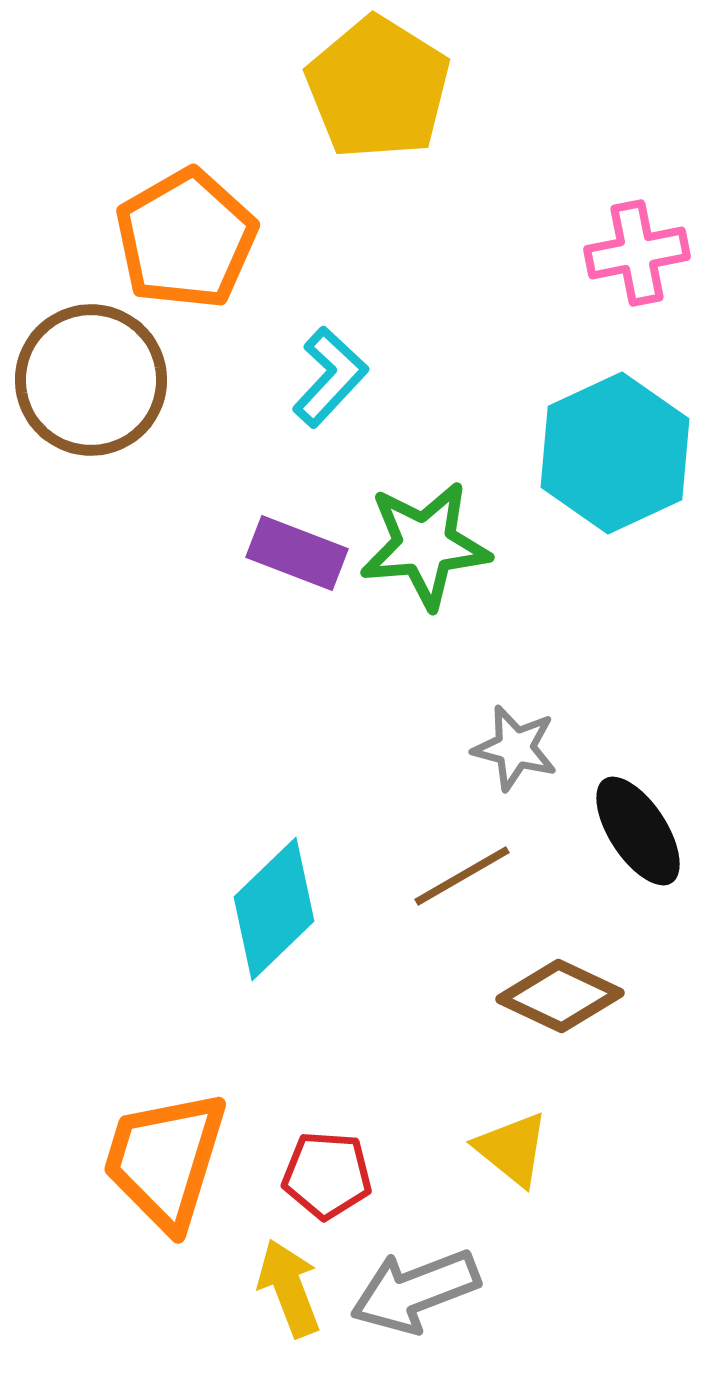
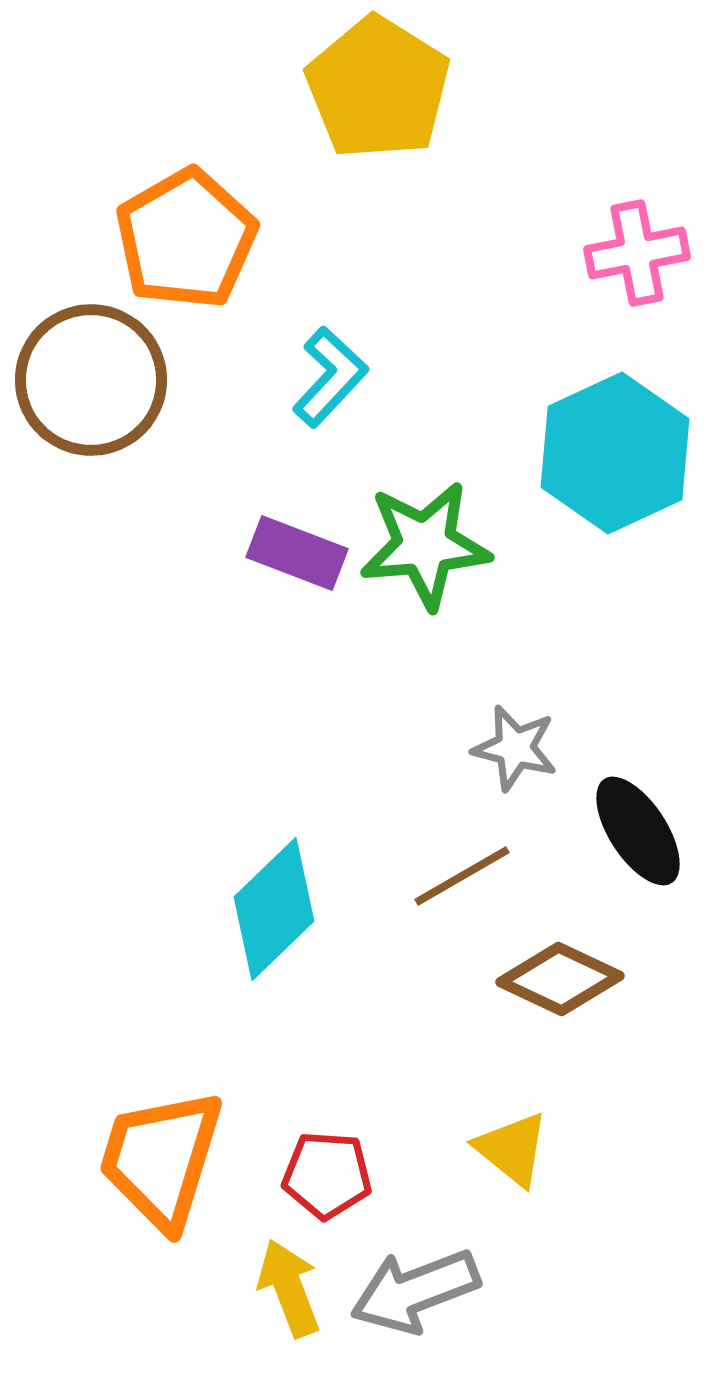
brown diamond: moved 17 px up
orange trapezoid: moved 4 px left, 1 px up
